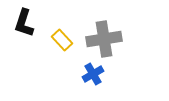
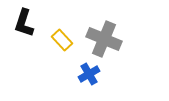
gray cross: rotated 32 degrees clockwise
blue cross: moved 4 px left
